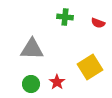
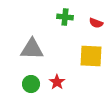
red semicircle: moved 2 px left
yellow square: moved 1 px right, 11 px up; rotated 35 degrees clockwise
